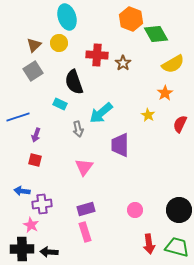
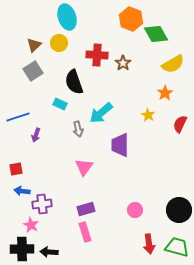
red square: moved 19 px left, 9 px down; rotated 24 degrees counterclockwise
